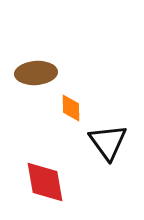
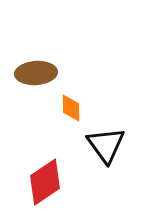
black triangle: moved 2 px left, 3 px down
red diamond: rotated 66 degrees clockwise
